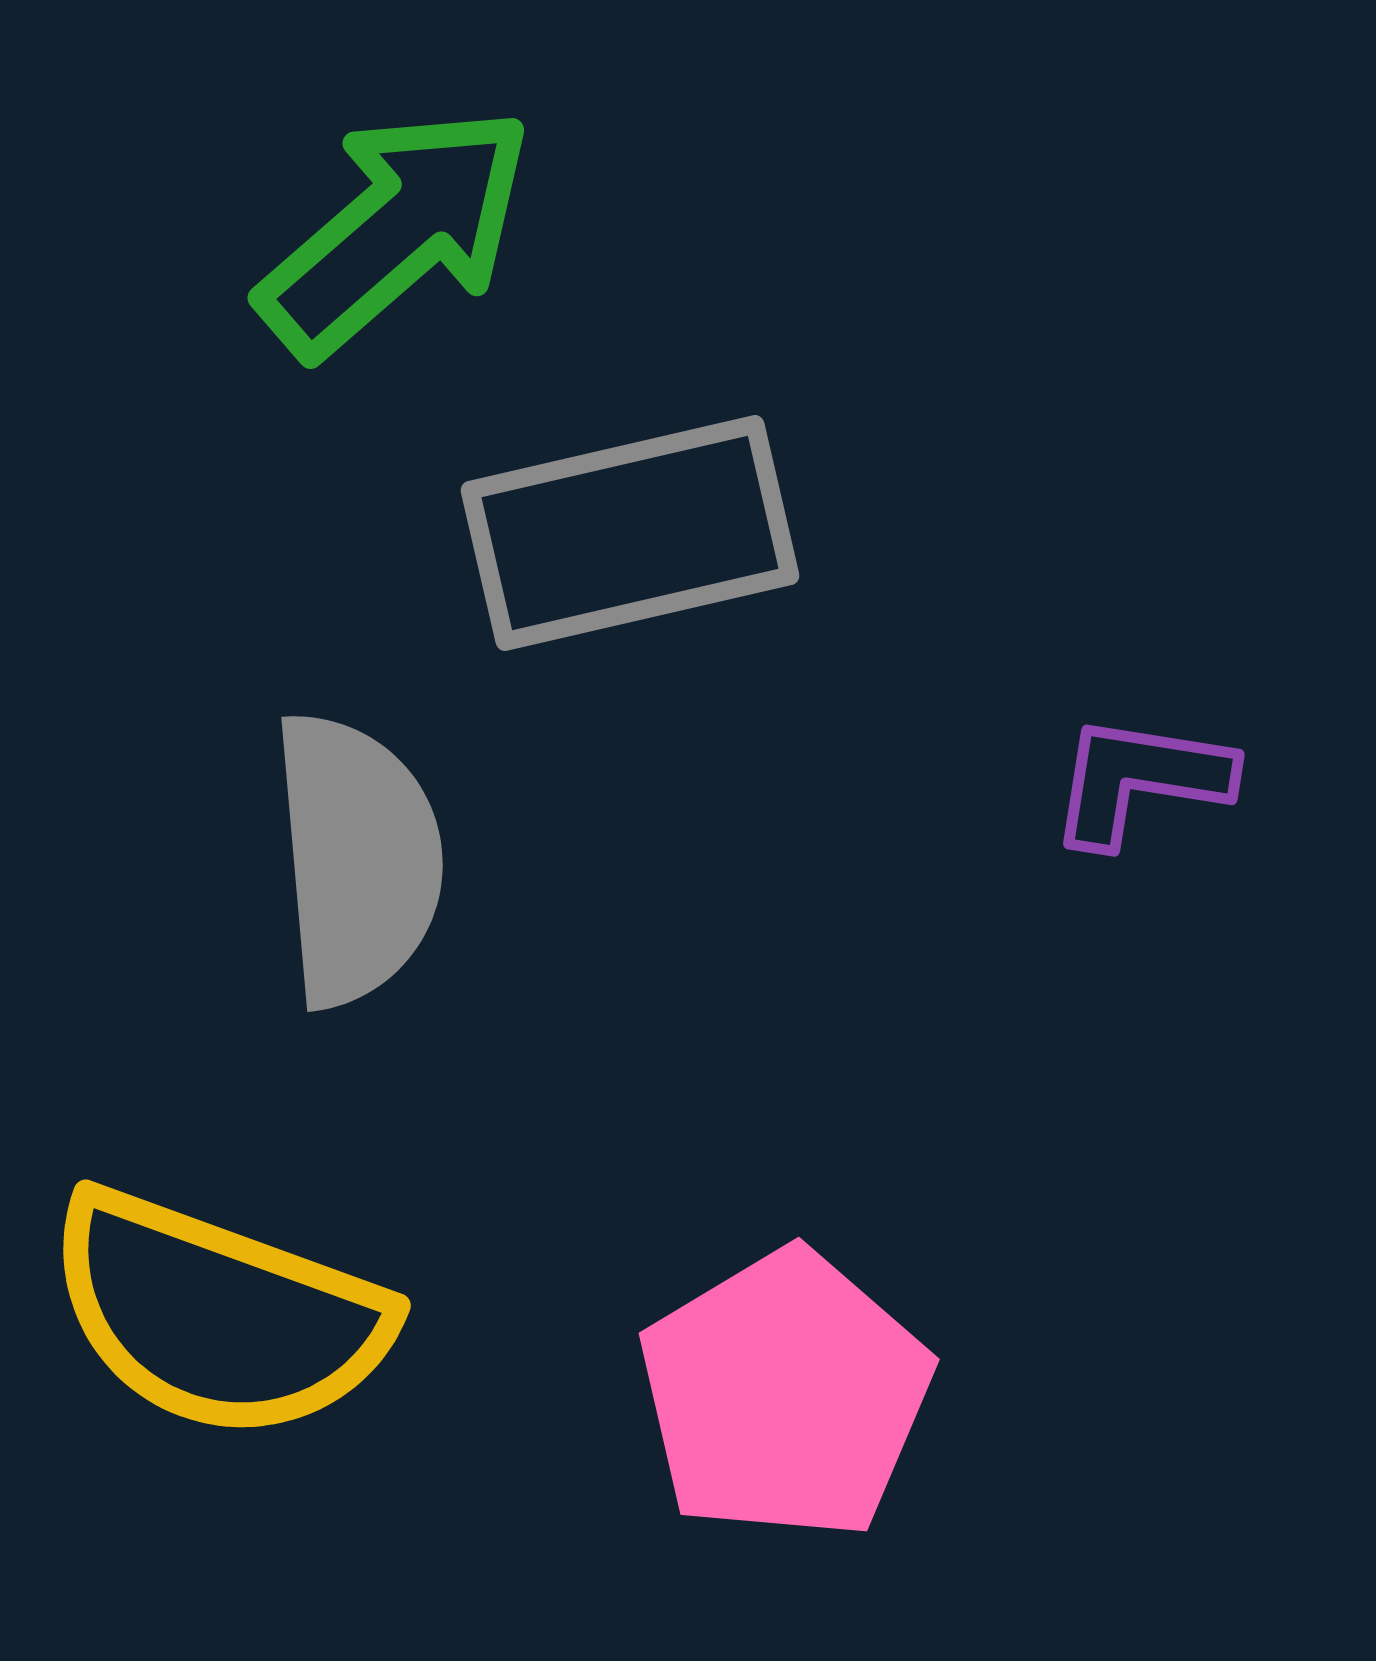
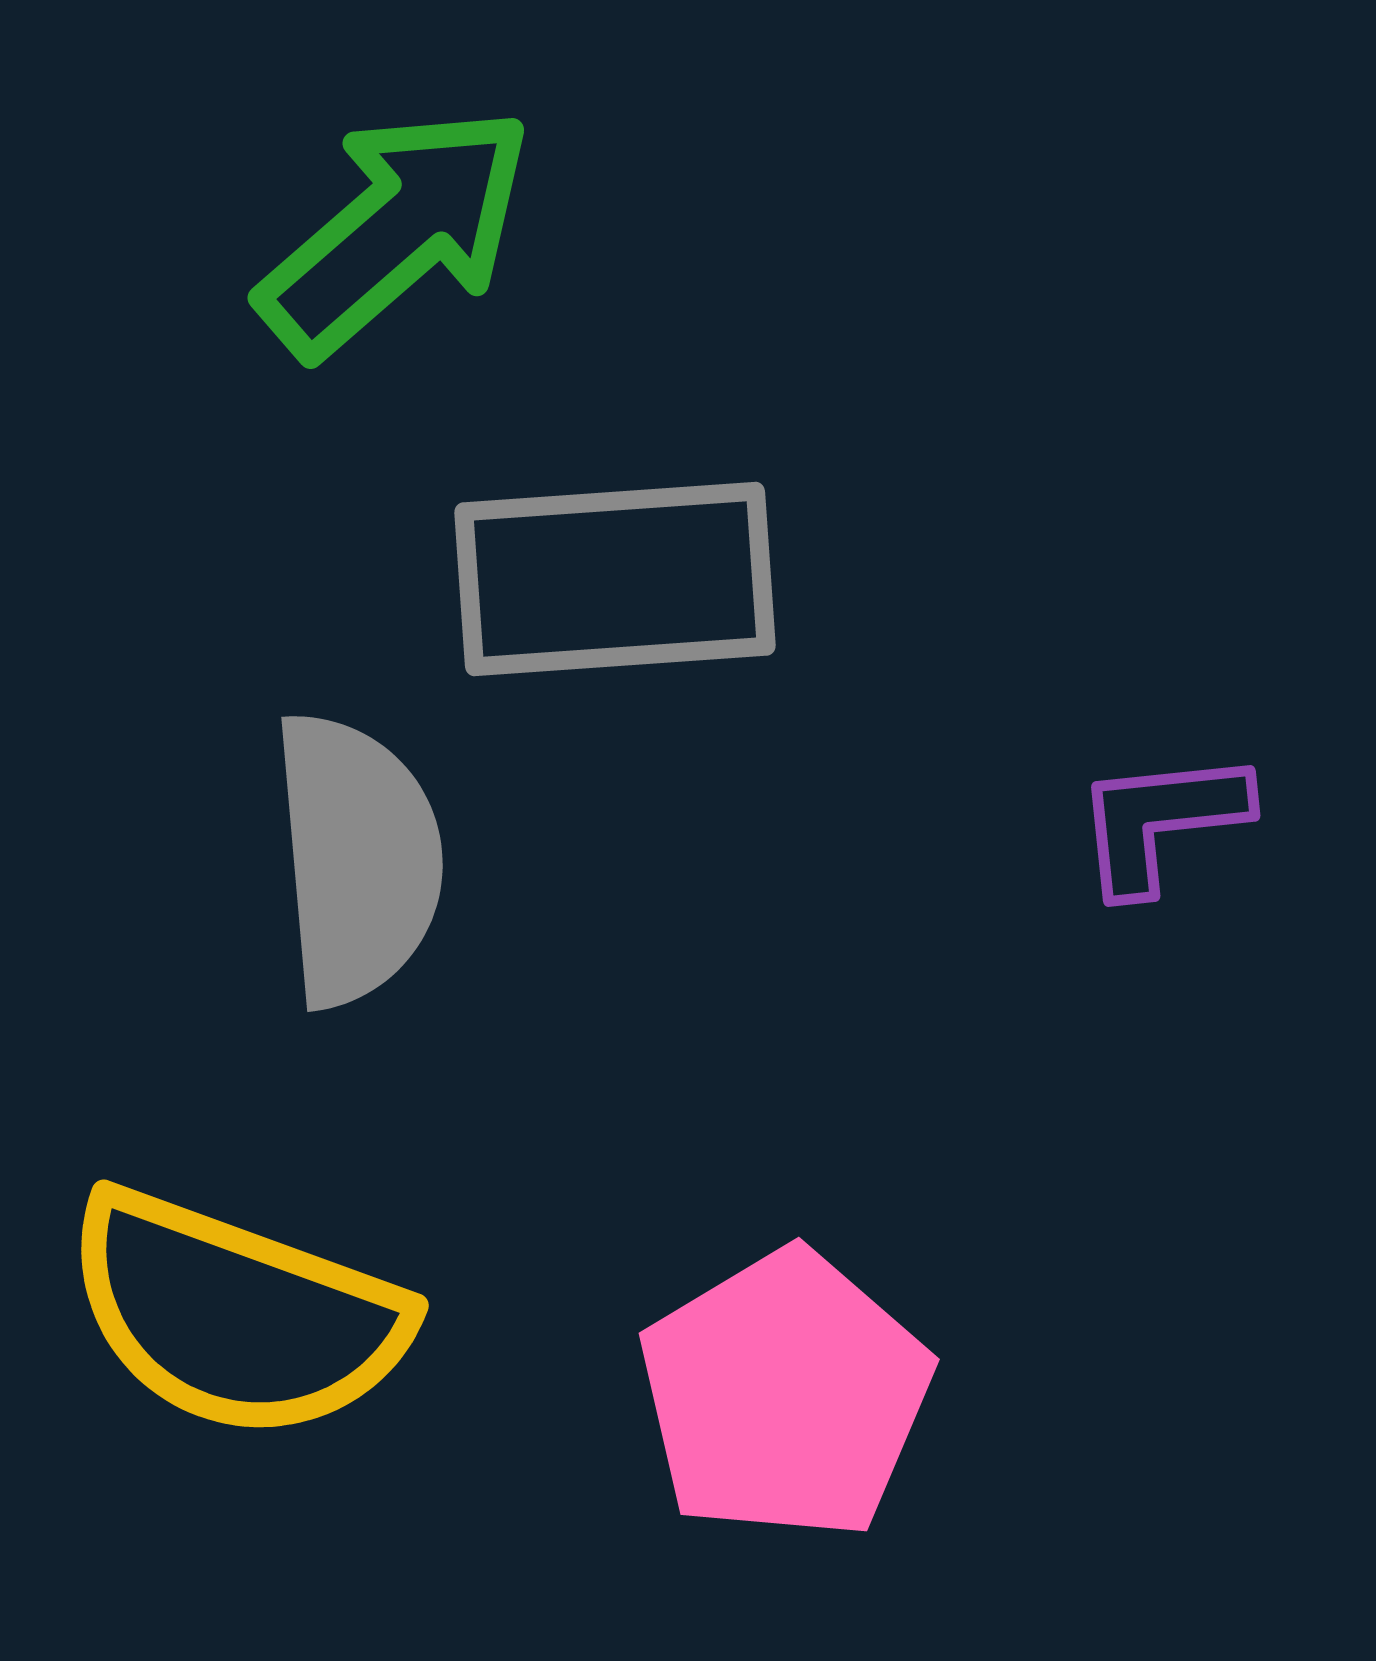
gray rectangle: moved 15 px left, 46 px down; rotated 9 degrees clockwise
purple L-shape: moved 21 px right, 41 px down; rotated 15 degrees counterclockwise
yellow semicircle: moved 18 px right
